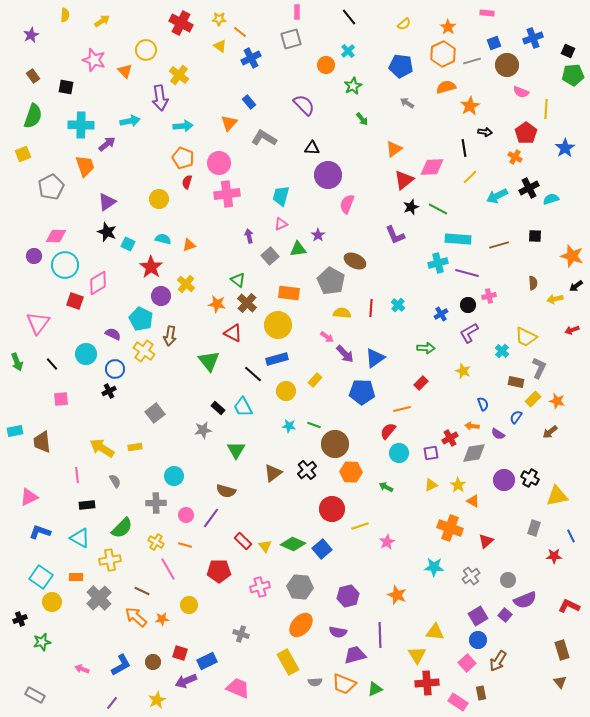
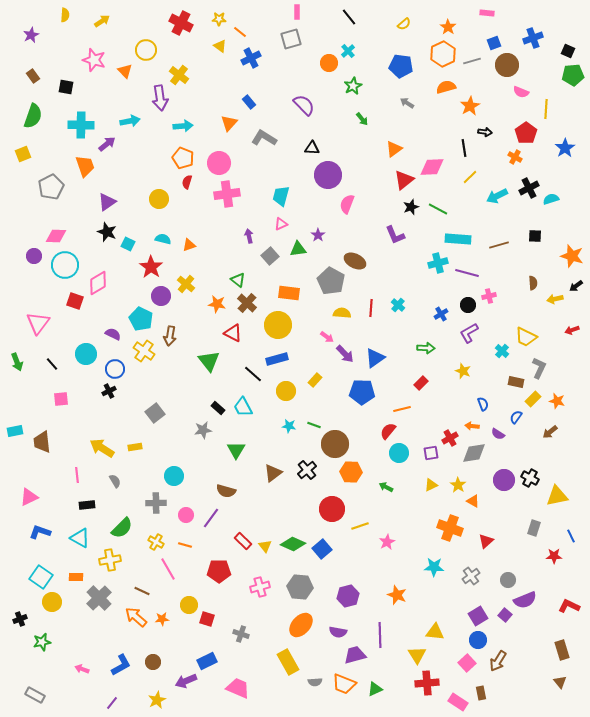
orange circle at (326, 65): moved 3 px right, 2 px up
red square at (180, 653): moved 27 px right, 34 px up
